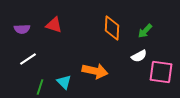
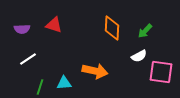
cyan triangle: moved 1 px down; rotated 49 degrees counterclockwise
